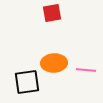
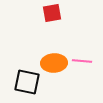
pink line: moved 4 px left, 9 px up
black square: rotated 20 degrees clockwise
